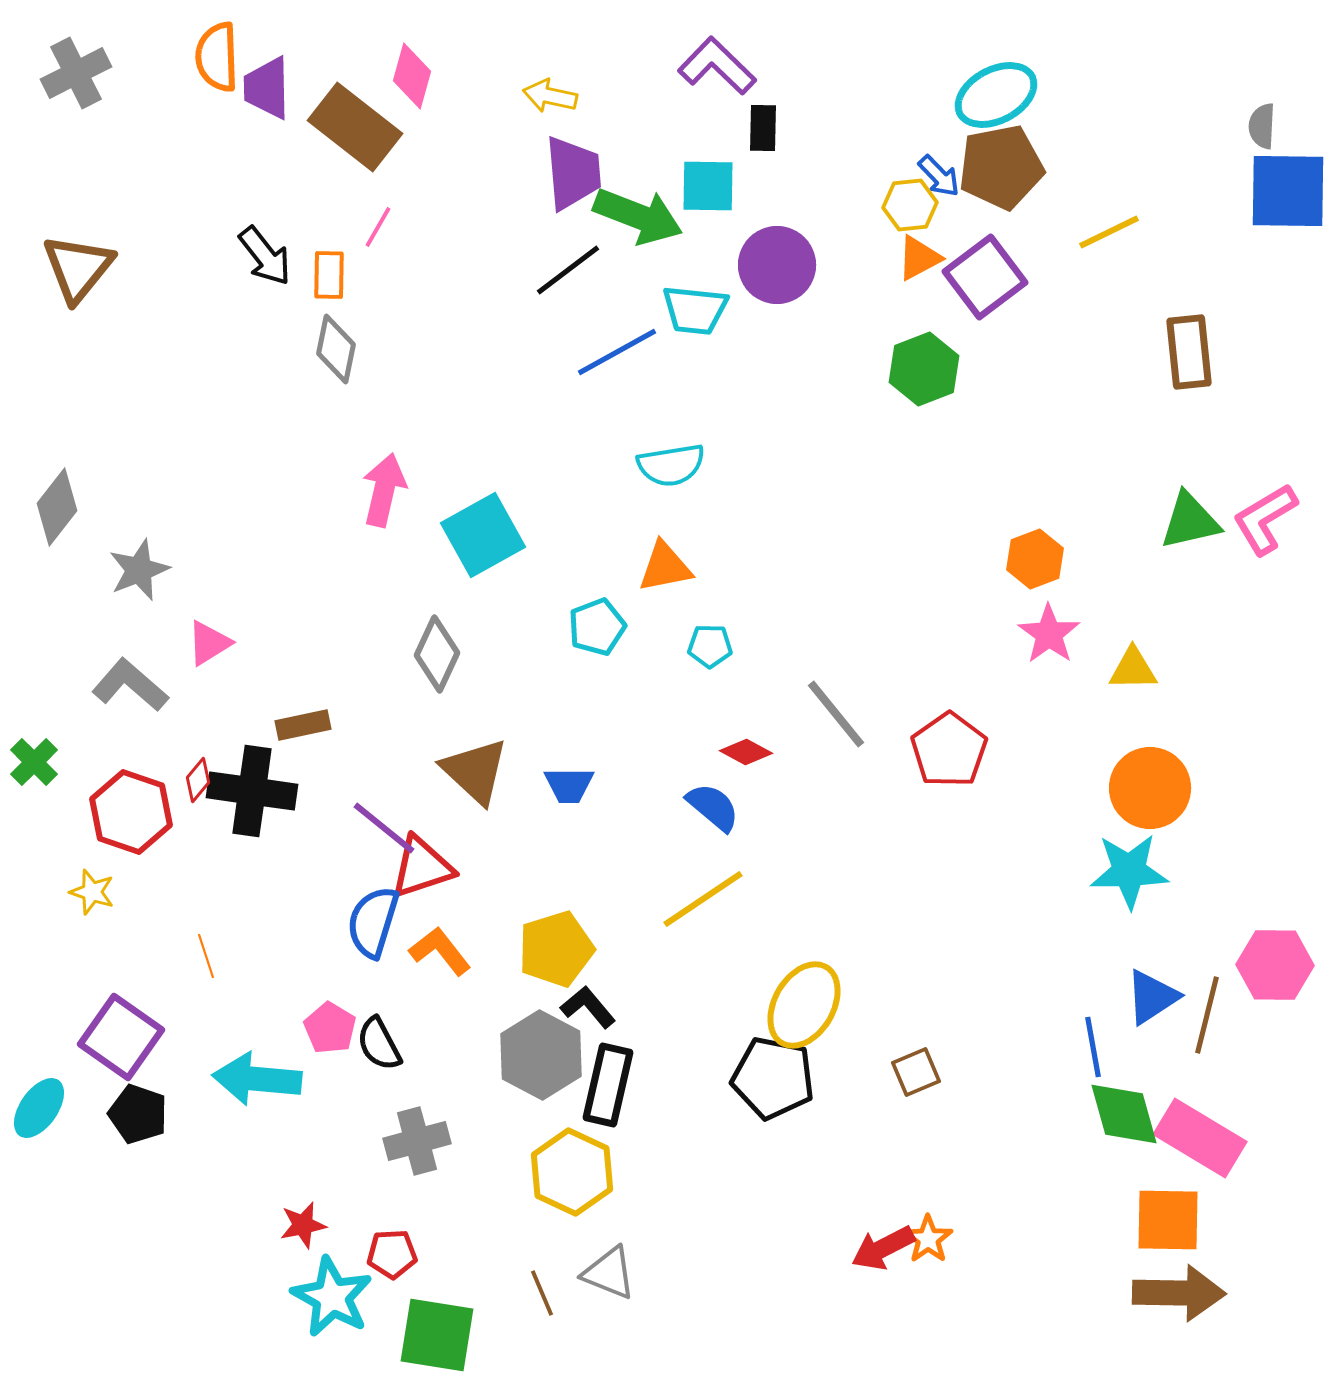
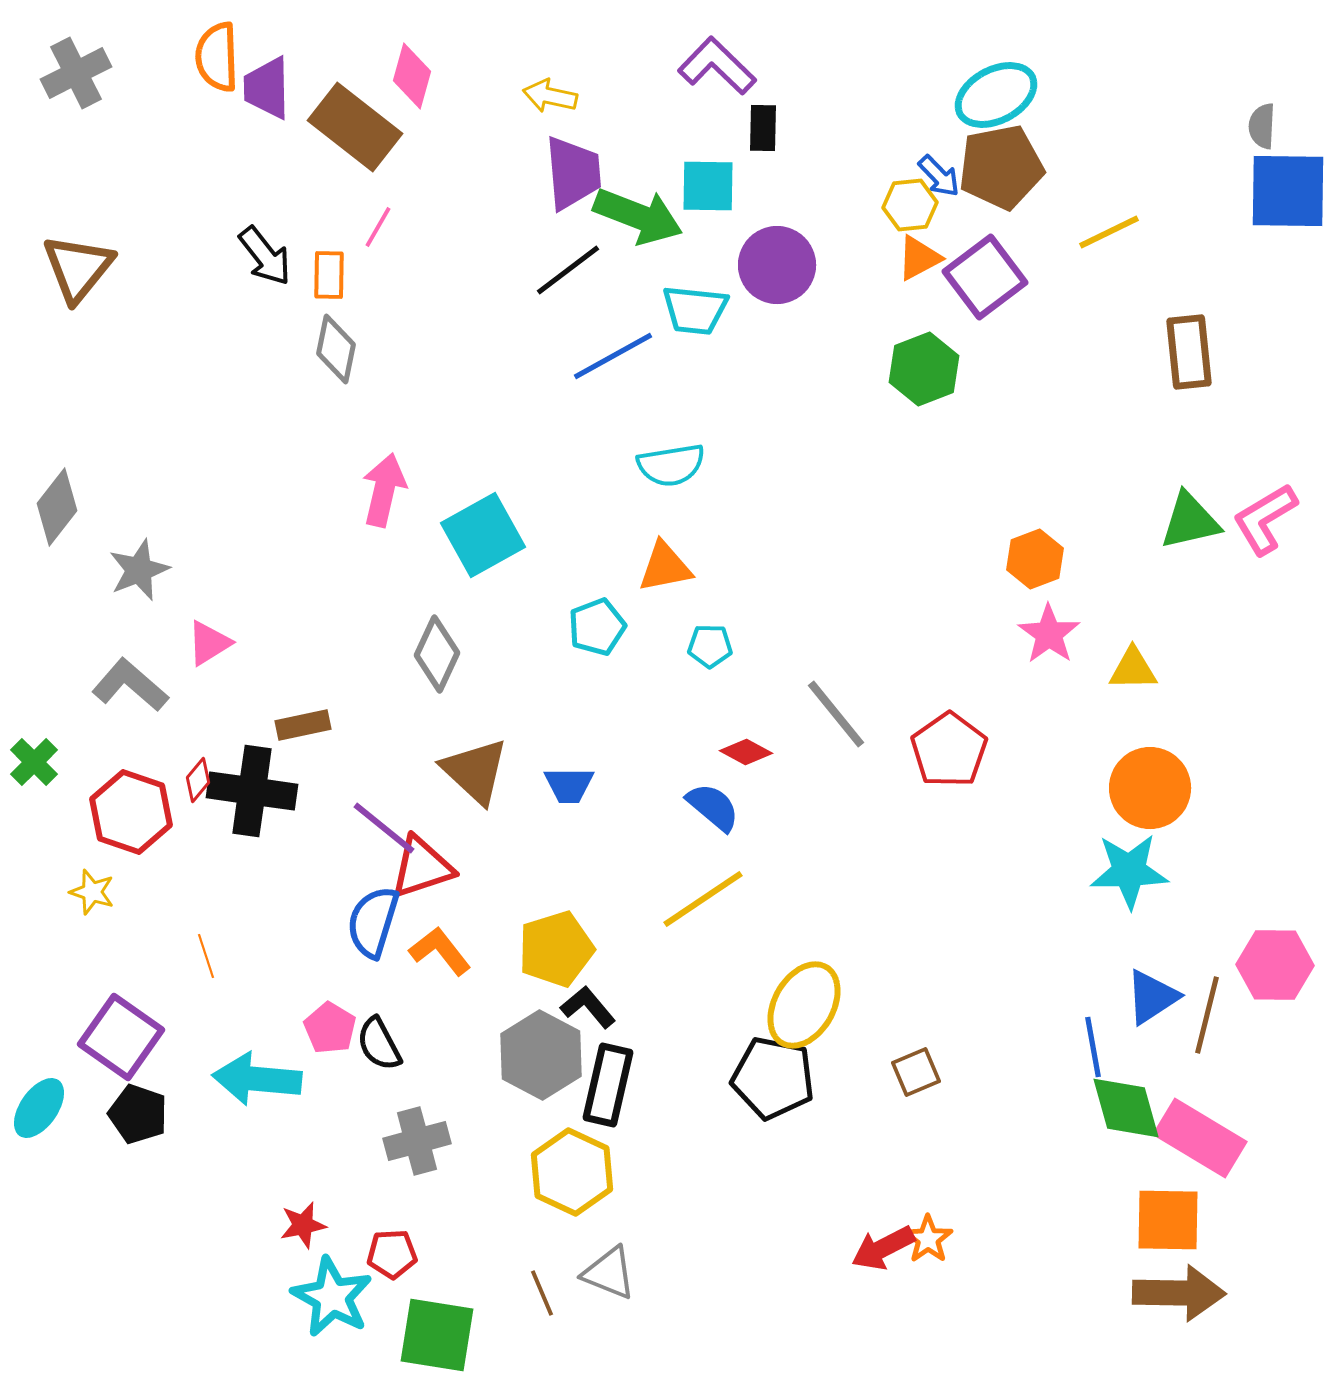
blue line at (617, 352): moved 4 px left, 4 px down
green diamond at (1124, 1114): moved 2 px right, 6 px up
